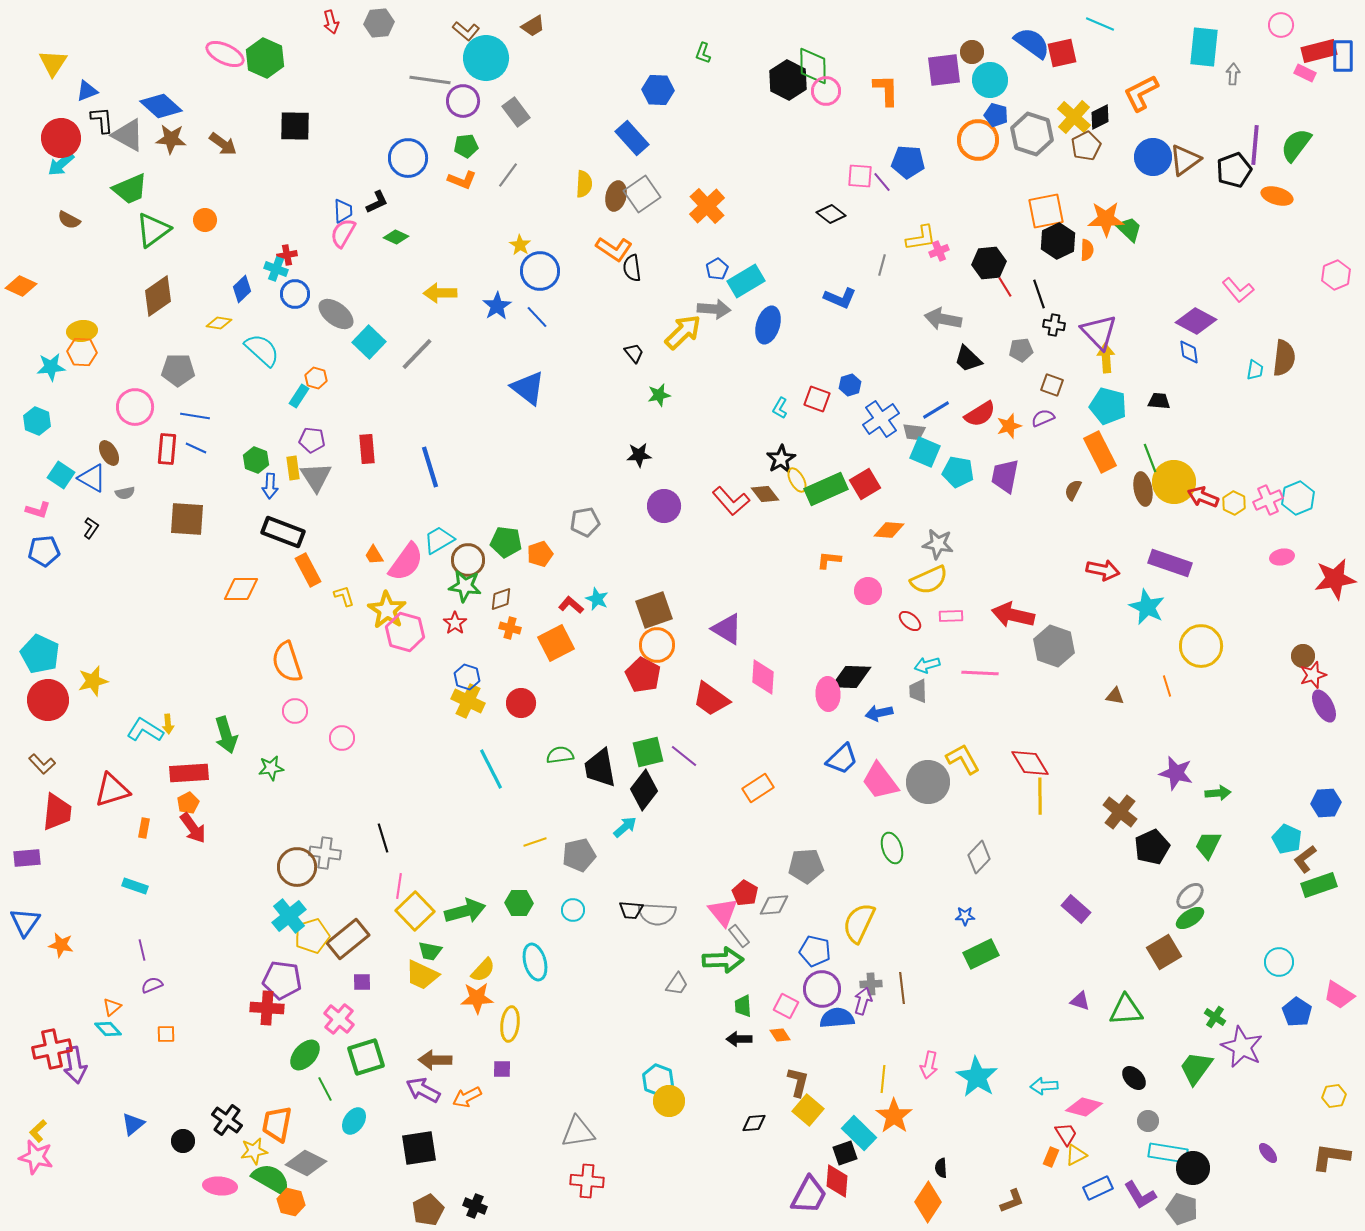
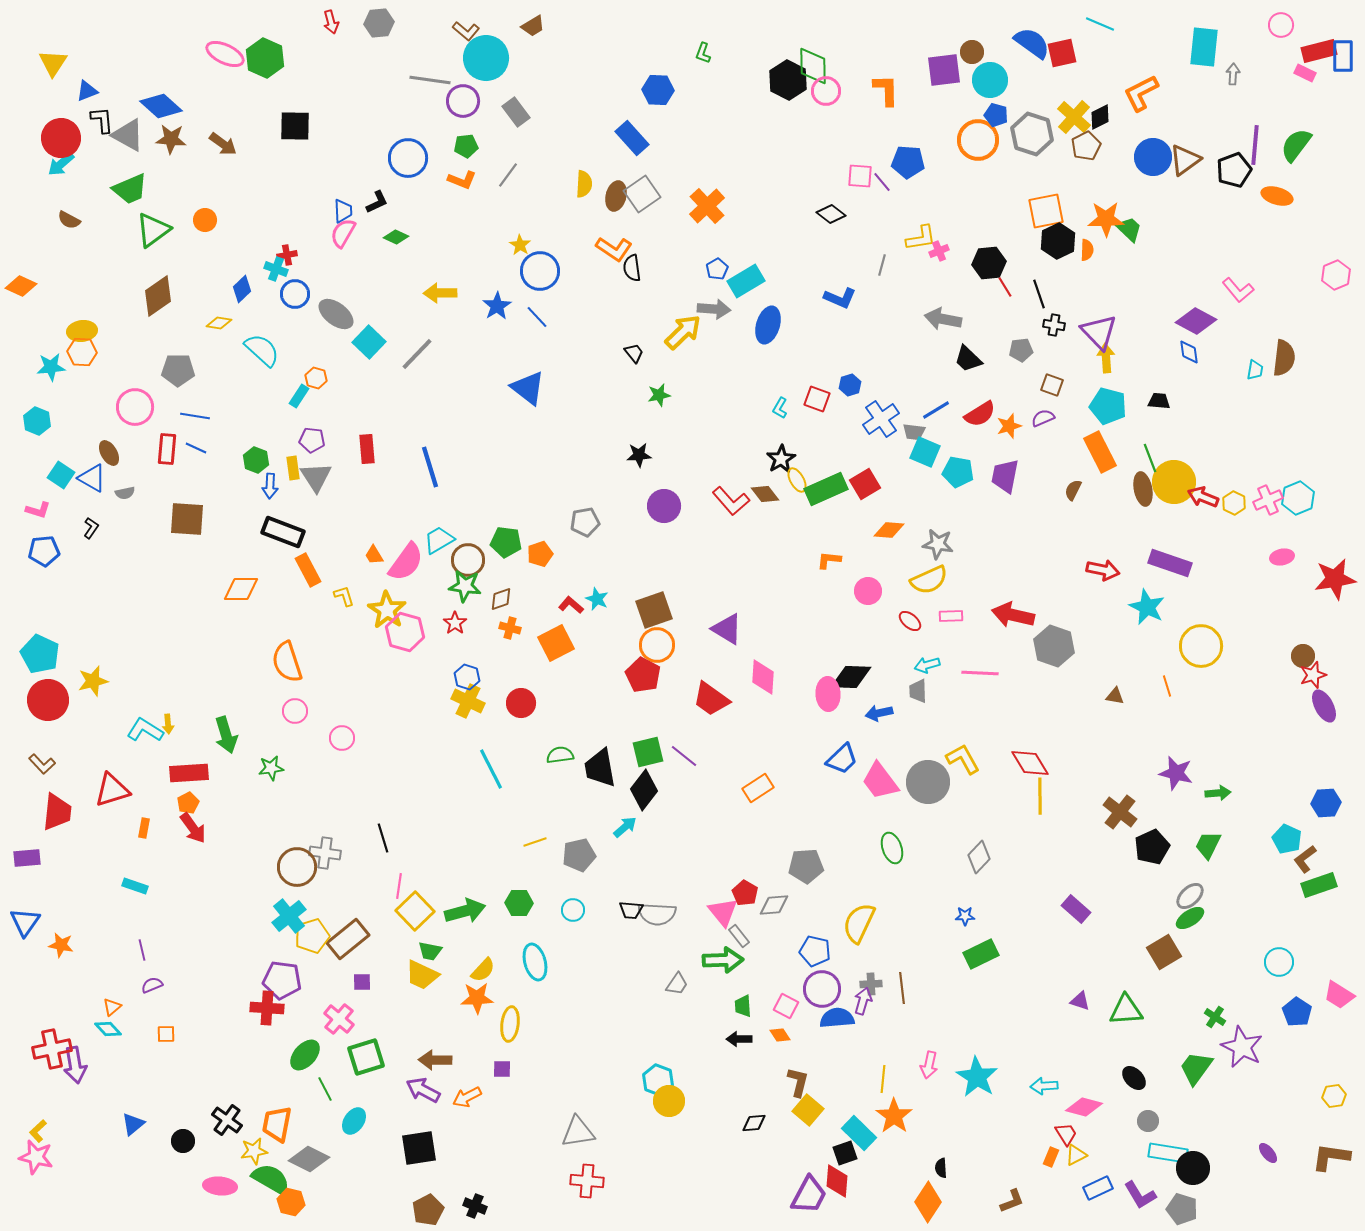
gray diamond at (306, 1163): moved 3 px right, 4 px up
